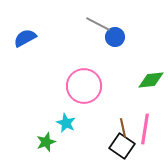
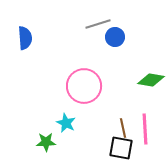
gray line: rotated 45 degrees counterclockwise
blue semicircle: rotated 115 degrees clockwise
green diamond: rotated 16 degrees clockwise
pink line: rotated 12 degrees counterclockwise
green star: rotated 18 degrees clockwise
black square: moved 1 px left, 2 px down; rotated 25 degrees counterclockwise
